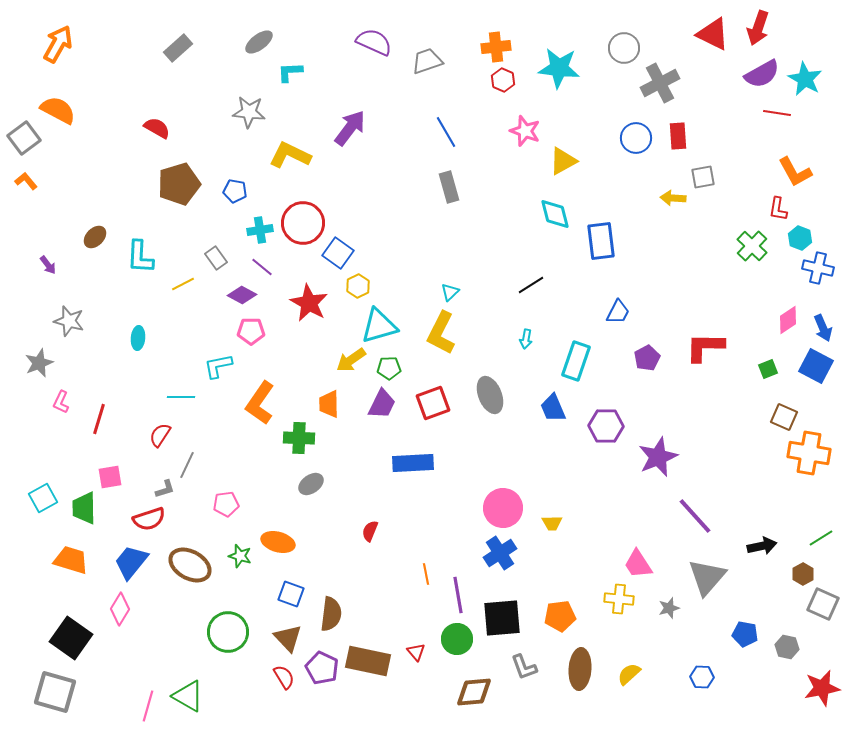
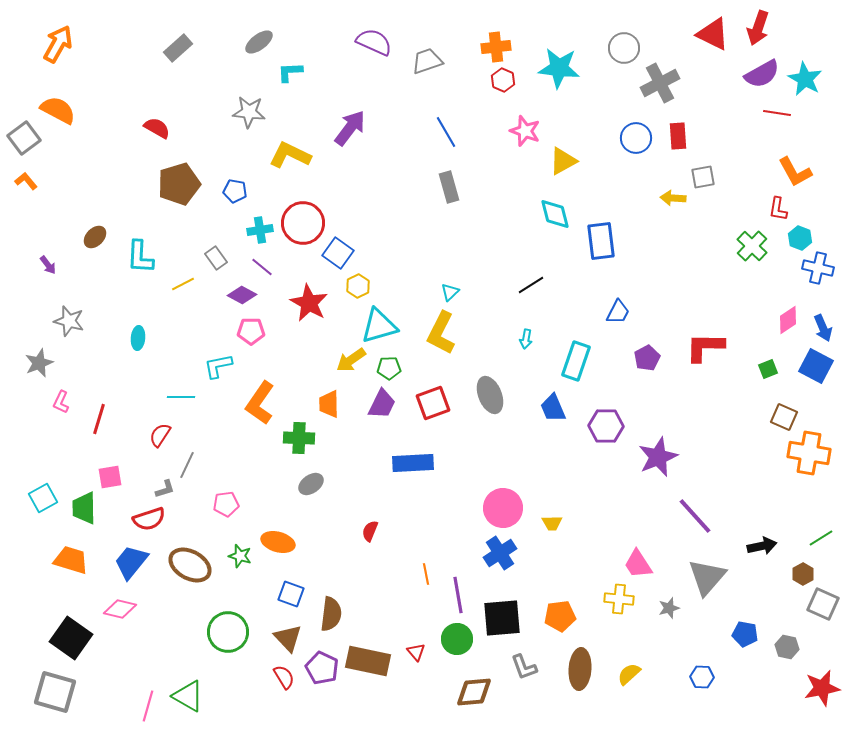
pink diamond at (120, 609): rotated 72 degrees clockwise
